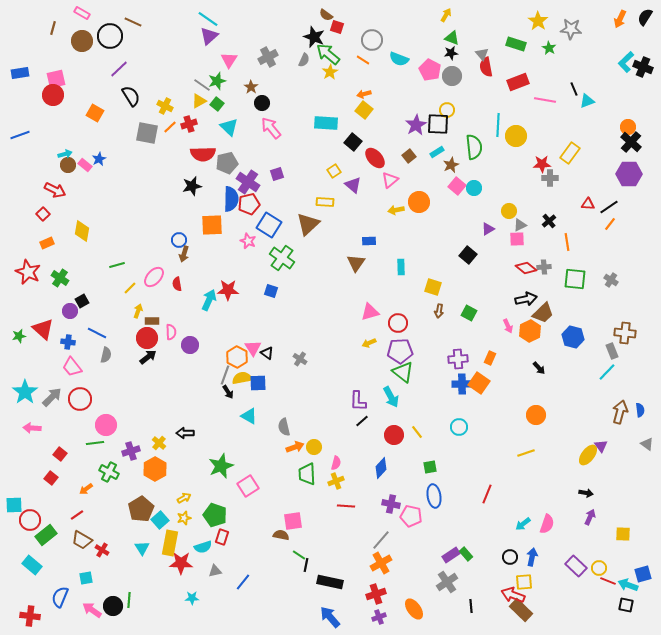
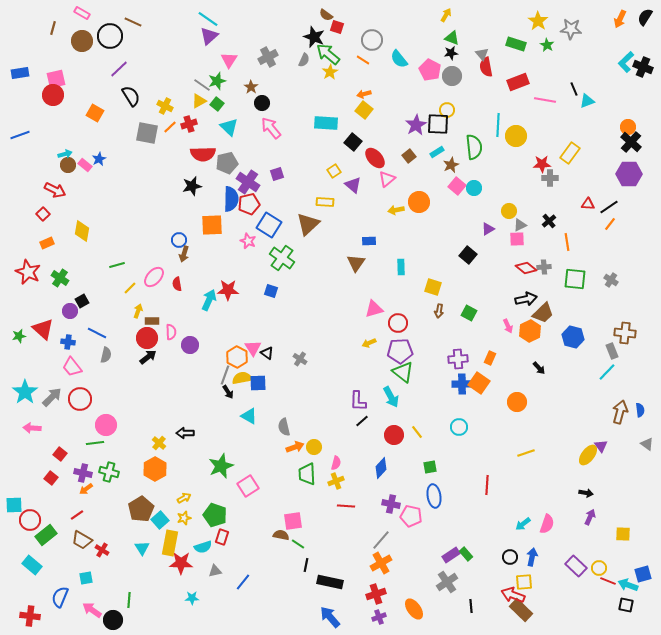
green star at (549, 48): moved 2 px left, 3 px up
cyan semicircle at (399, 59): rotated 30 degrees clockwise
pink triangle at (390, 180): moved 3 px left, 1 px up
pink triangle at (370, 312): moved 4 px right, 3 px up
orange circle at (536, 415): moved 19 px left, 13 px up
purple cross at (131, 451): moved 48 px left, 22 px down; rotated 30 degrees clockwise
green cross at (109, 472): rotated 12 degrees counterclockwise
red line at (487, 494): moved 9 px up; rotated 18 degrees counterclockwise
green line at (299, 555): moved 1 px left, 11 px up
black circle at (113, 606): moved 14 px down
